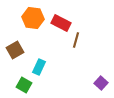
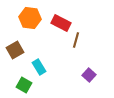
orange hexagon: moved 3 px left
cyan rectangle: rotated 56 degrees counterclockwise
purple square: moved 12 px left, 8 px up
